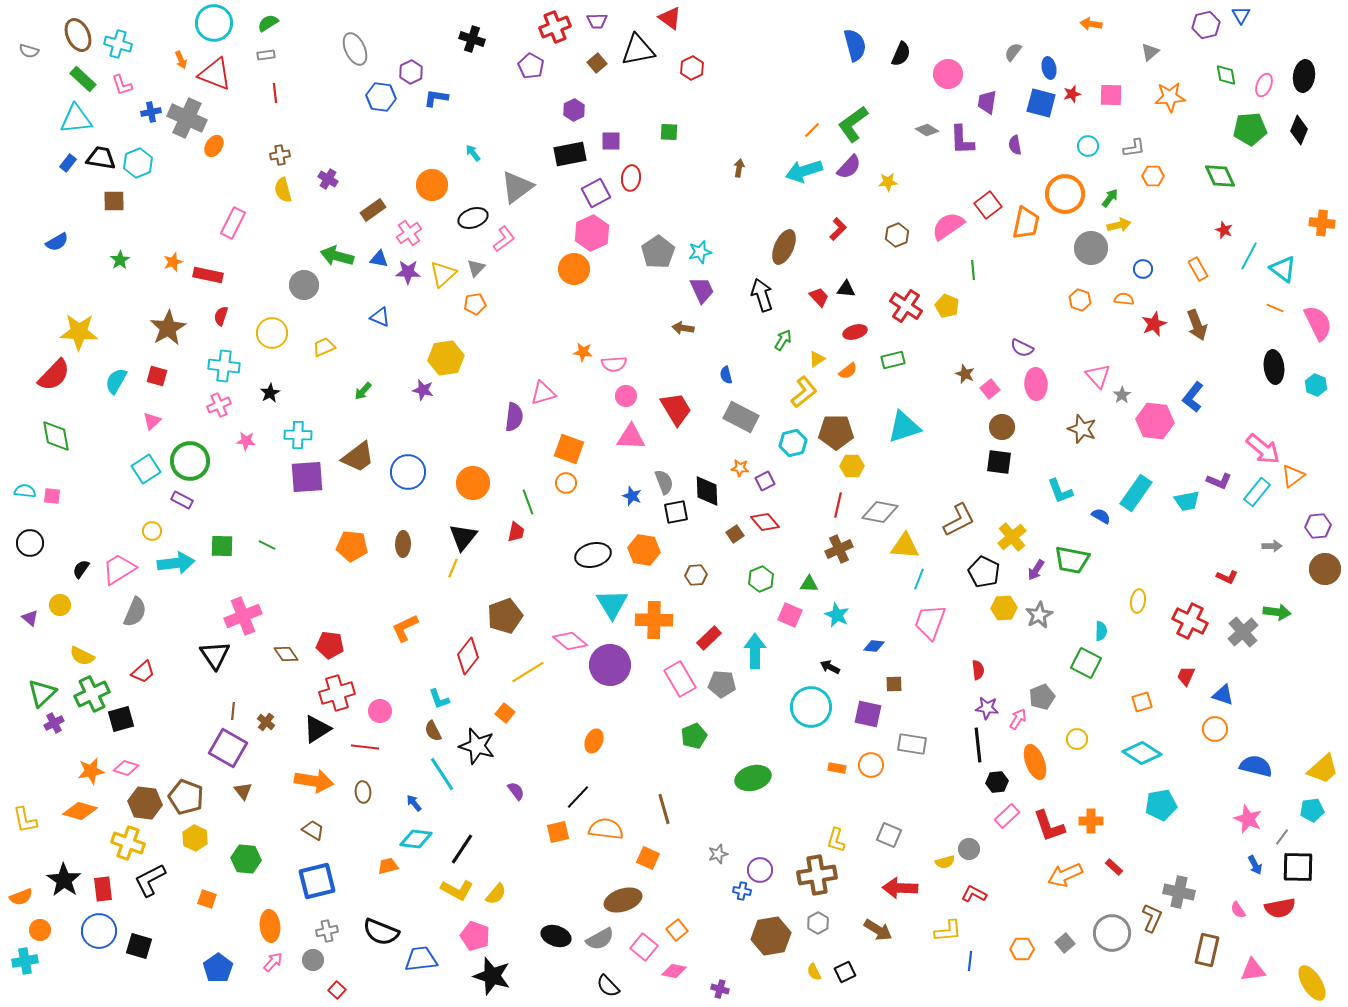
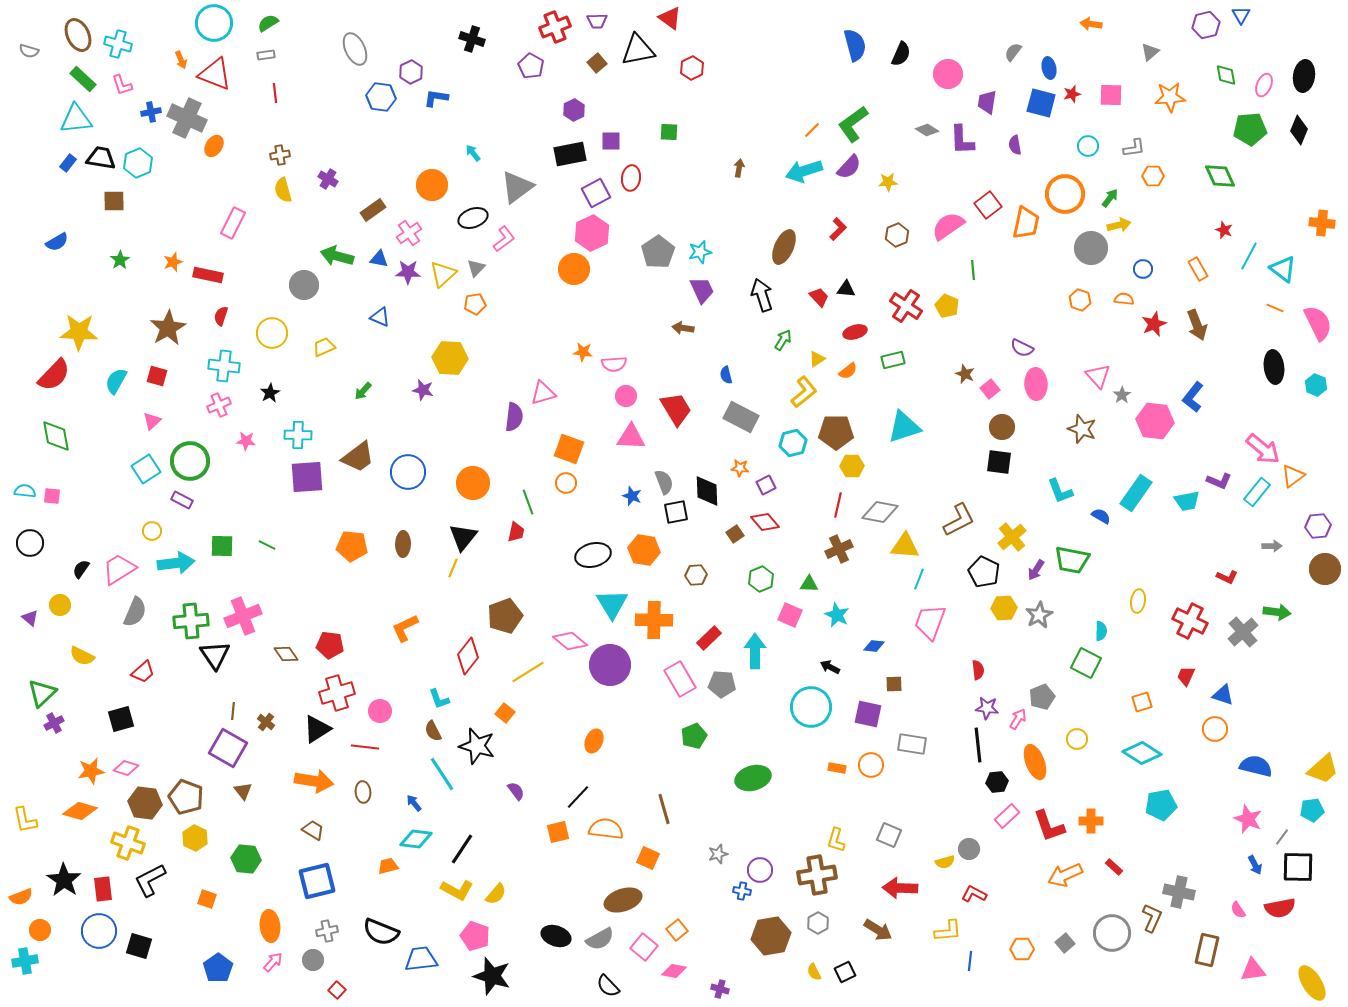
yellow hexagon at (446, 358): moved 4 px right; rotated 12 degrees clockwise
purple square at (765, 481): moved 1 px right, 4 px down
green cross at (92, 694): moved 99 px right, 73 px up; rotated 20 degrees clockwise
